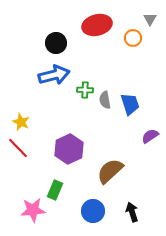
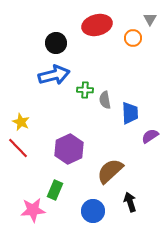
blue trapezoid: moved 9 px down; rotated 15 degrees clockwise
black arrow: moved 2 px left, 10 px up
